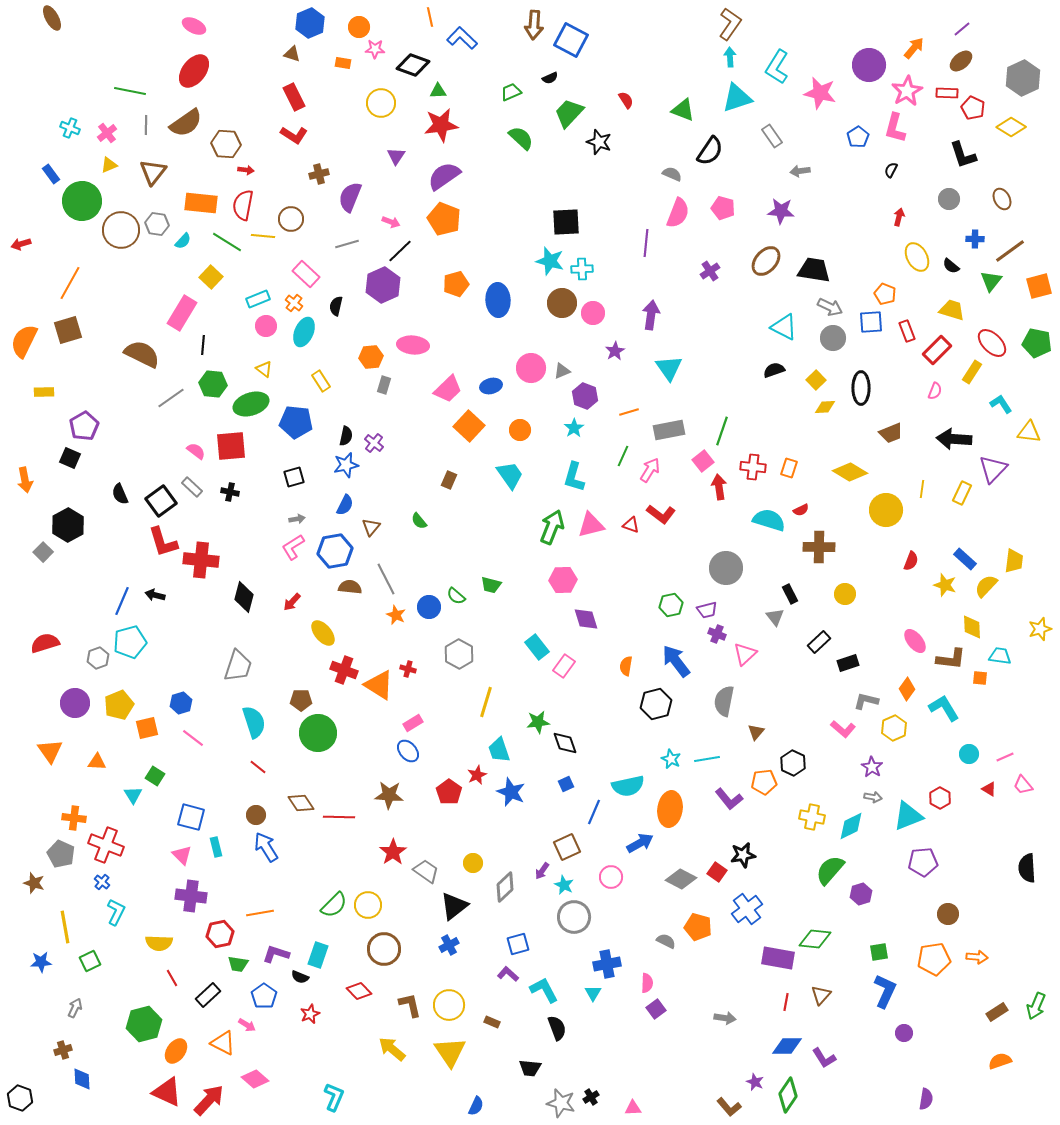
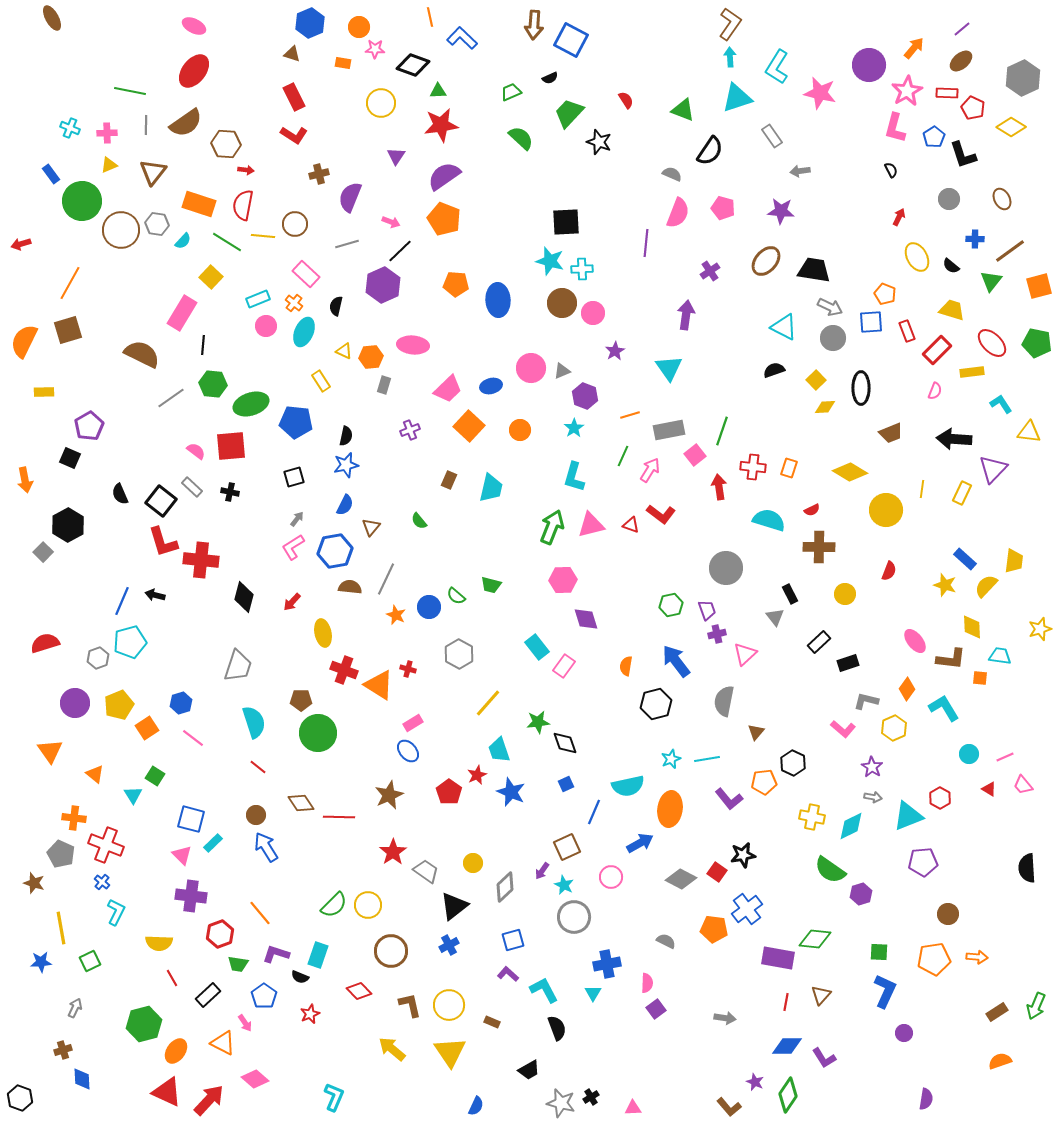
pink cross at (107, 133): rotated 36 degrees clockwise
blue pentagon at (858, 137): moved 76 px right
black semicircle at (891, 170): rotated 126 degrees clockwise
orange rectangle at (201, 203): moved 2 px left, 1 px down; rotated 12 degrees clockwise
red arrow at (899, 217): rotated 12 degrees clockwise
brown circle at (291, 219): moved 4 px right, 5 px down
orange pentagon at (456, 284): rotated 20 degrees clockwise
purple arrow at (651, 315): moved 35 px right
yellow triangle at (264, 369): moved 80 px right, 18 px up; rotated 12 degrees counterclockwise
yellow rectangle at (972, 372): rotated 50 degrees clockwise
orange line at (629, 412): moved 1 px right, 3 px down
purple pentagon at (84, 426): moved 5 px right
purple cross at (374, 443): moved 36 px right, 13 px up; rotated 30 degrees clockwise
pink square at (703, 461): moved 8 px left, 6 px up
cyan trapezoid at (510, 475): moved 19 px left, 13 px down; rotated 48 degrees clockwise
black square at (161, 501): rotated 16 degrees counterclockwise
red semicircle at (801, 510): moved 11 px right
gray arrow at (297, 519): rotated 42 degrees counterclockwise
red semicircle at (911, 561): moved 22 px left, 10 px down
gray line at (386, 579): rotated 52 degrees clockwise
purple trapezoid at (707, 610): rotated 95 degrees counterclockwise
yellow ellipse at (323, 633): rotated 28 degrees clockwise
purple cross at (717, 634): rotated 36 degrees counterclockwise
yellow line at (486, 702): moved 2 px right, 1 px down; rotated 24 degrees clockwise
orange square at (147, 728): rotated 20 degrees counterclockwise
cyan star at (671, 759): rotated 24 degrees clockwise
orange triangle at (97, 762): moved 2 px left, 12 px down; rotated 36 degrees clockwise
brown star at (389, 795): rotated 28 degrees counterclockwise
blue square at (191, 817): moved 2 px down
cyan rectangle at (216, 847): moved 3 px left, 4 px up; rotated 60 degrees clockwise
green semicircle at (830, 870): rotated 96 degrees counterclockwise
orange line at (260, 913): rotated 60 degrees clockwise
yellow line at (65, 927): moved 4 px left, 1 px down
orange pentagon at (698, 927): moved 16 px right, 2 px down; rotated 8 degrees counterclockwise
red hexagon at (220, 934): rotated 8 degrees counterclockwise
blue square at (518, 944): moved 5 px left, 4 px up
brown circle at (384, 949): moved 7 px right, 2 px down
green square at (879, 952): rotated 12 degrees clockwise
pink arrow at (247, 1025): moved 2 px left, 2 px up; rotated 24 degrees clockwise
black trapezoid at (530, 1068): moved 1 px left, 2 px down; rotated 35 degrees counterclockwise
